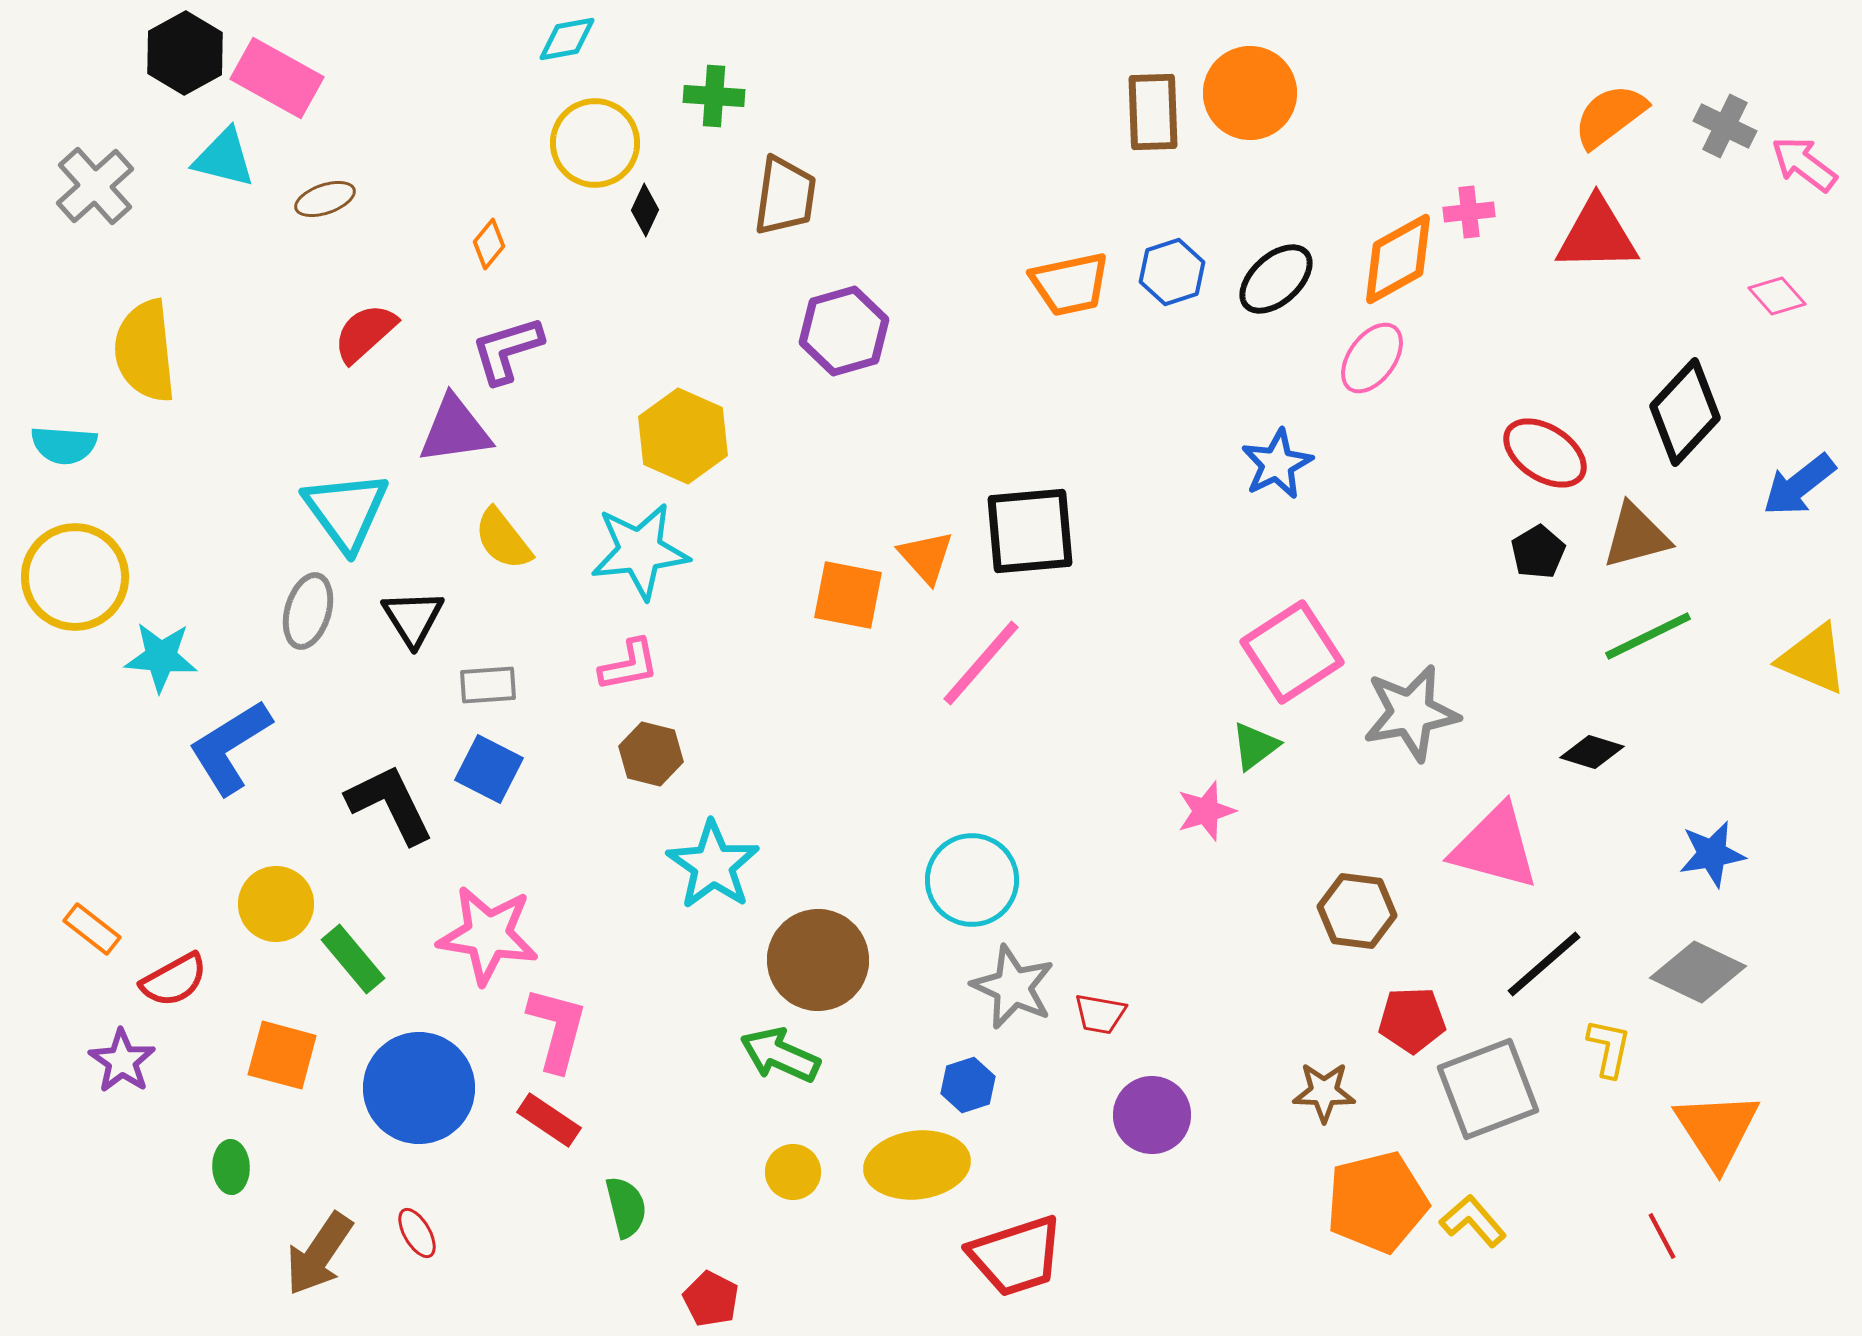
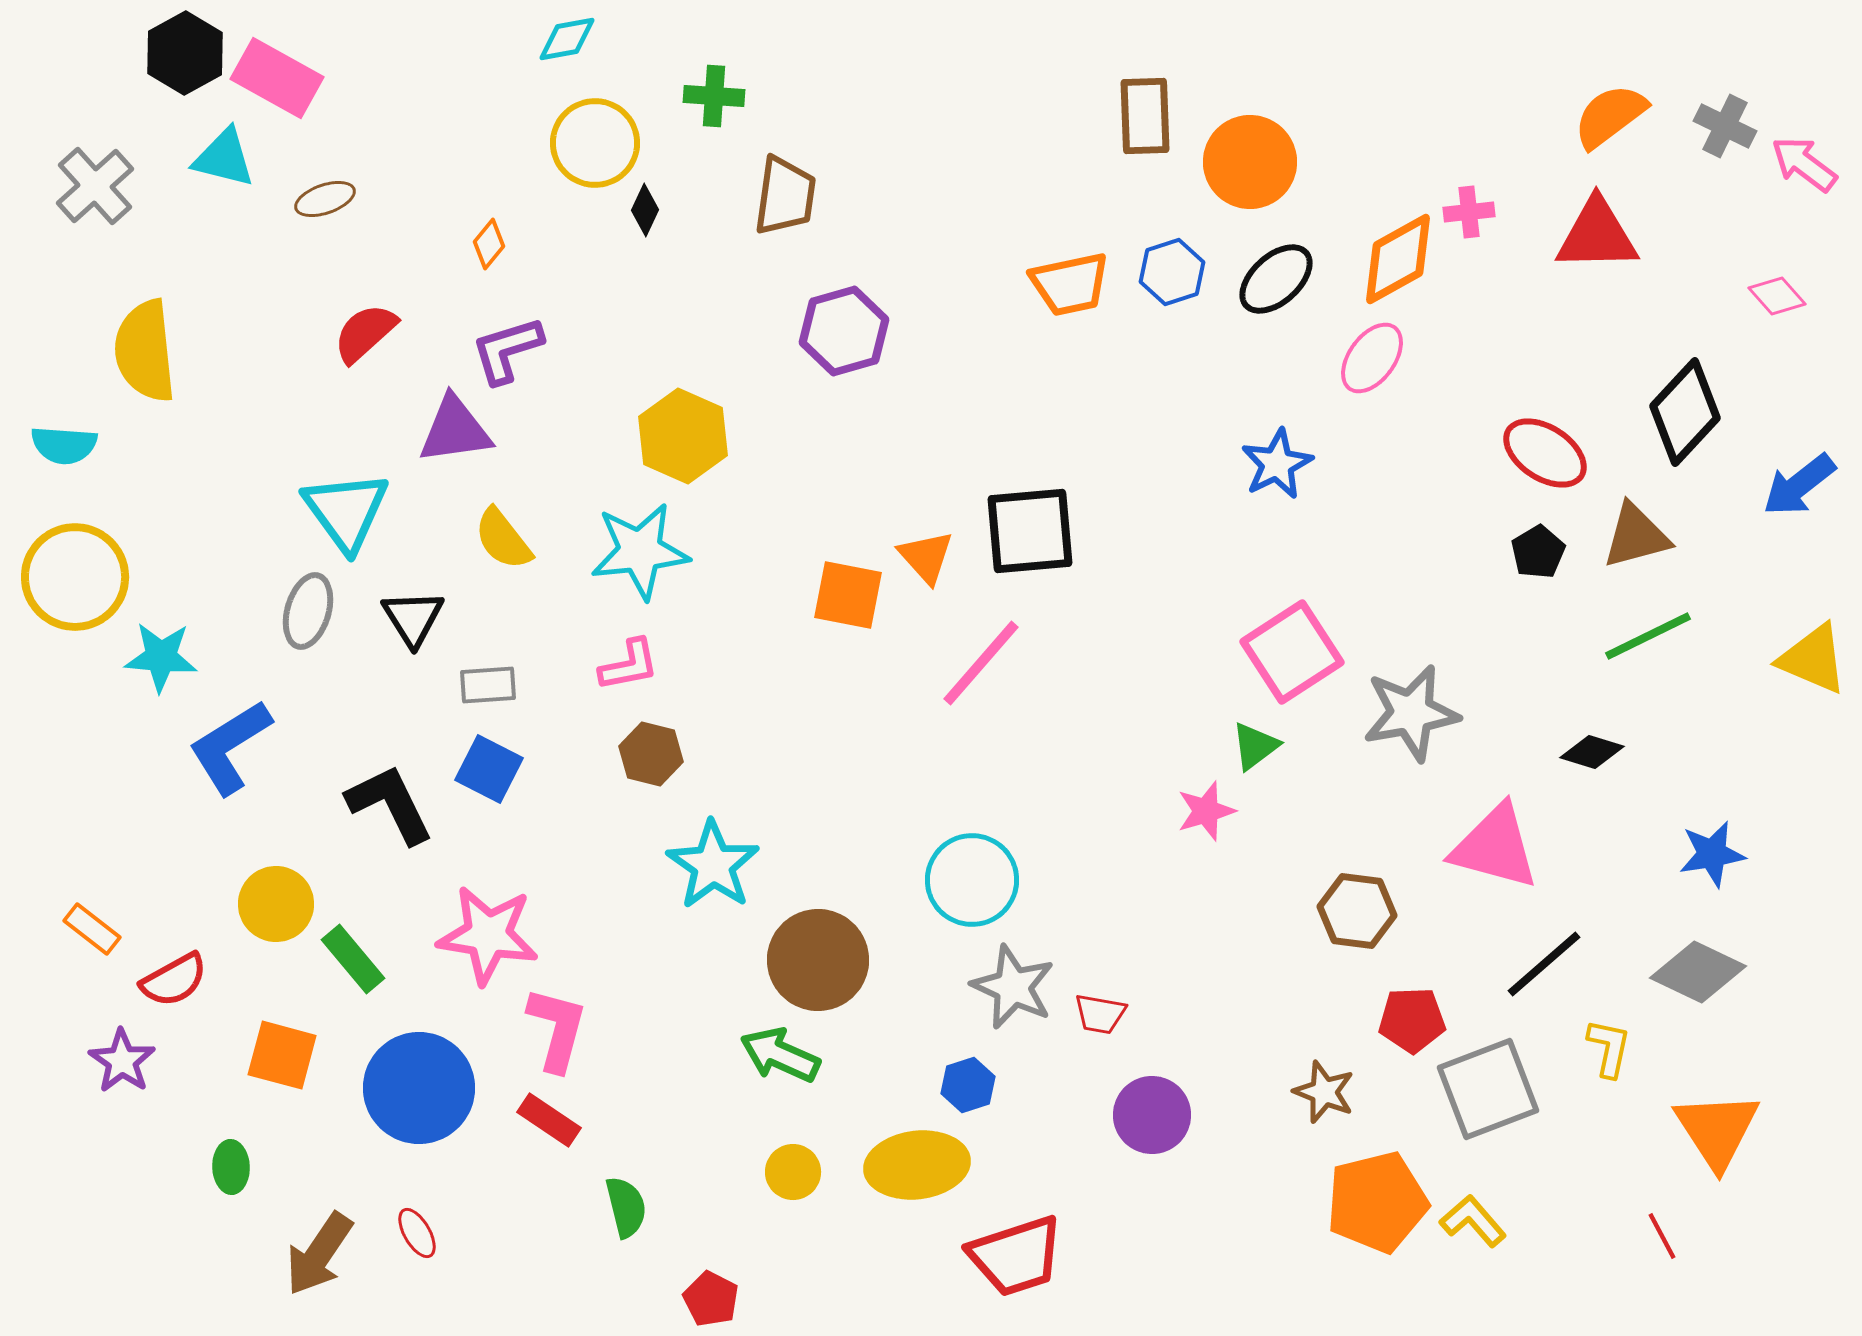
orange circle at (1250, 93): moved 69 px down
brown rectangle at (1153, 112): moved 8 px left, 4 px down
brown star at (1324, 1092): rotated 20 degrees clockwise
